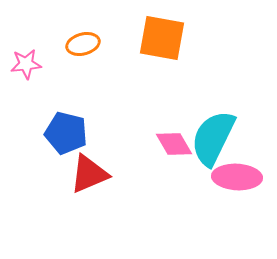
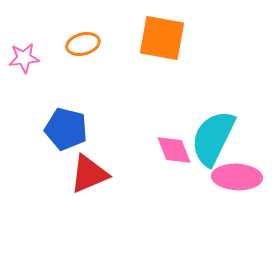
pink star: moved 2 px left, 6 px up
blue pentagon: moved 4 px up
pink diamond: moved 6 px down; rotated 9 degrees clockwise
